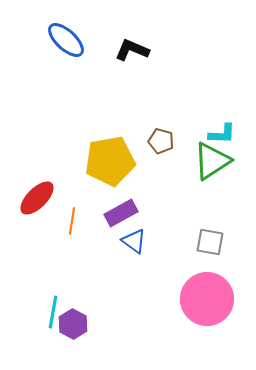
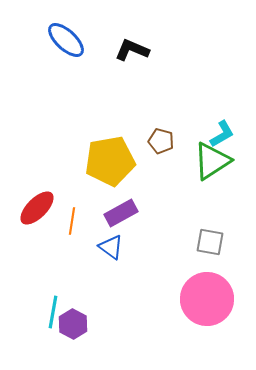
cyan L-shape: rotated 32 degrees counterclockwise
red ellipse: moved 10 px down
blue triangle: moved 23 px left, 6 px down
